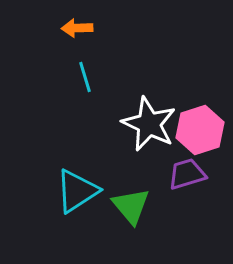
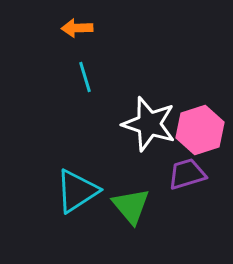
white star: rotated 8 degrees counterclockwise
